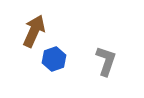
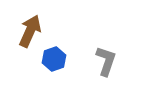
brown arrow: moved 4 px left
